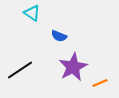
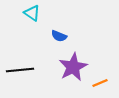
black line: rotated 28 degrees clockwise
